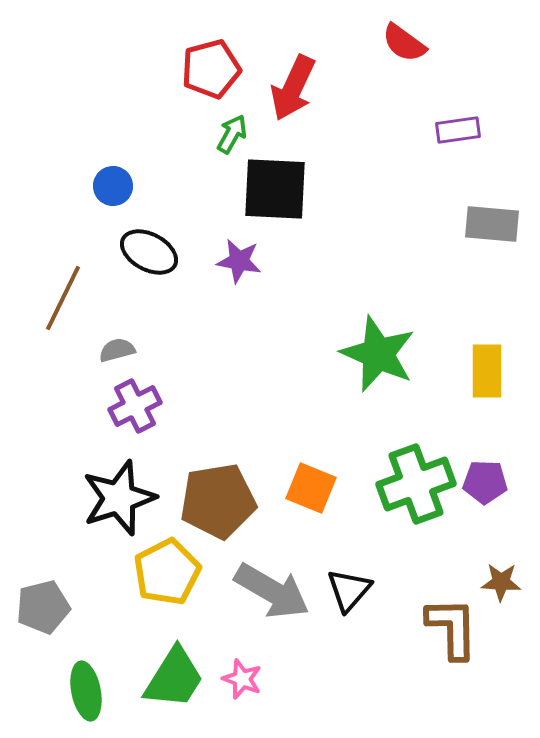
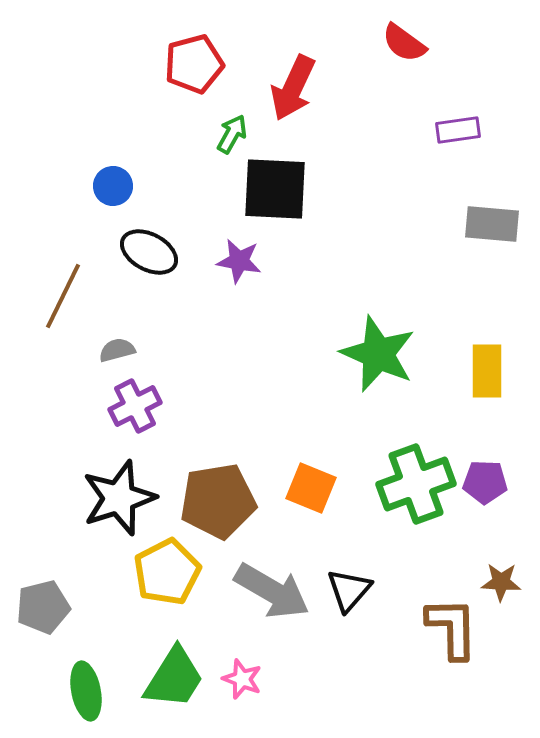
red pentagon: moved 17 px left, 5 px up
brown line: moved 2 px up
